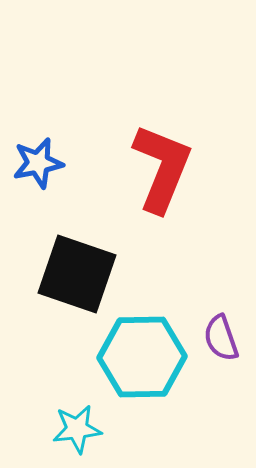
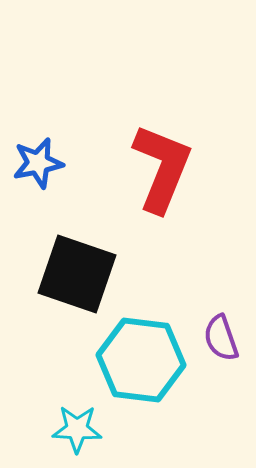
cyan hexagon: moved 1 px left, 3 px down; rotated 8 degrees clockwise
cyan star: rotated 9 degrees clockwise
